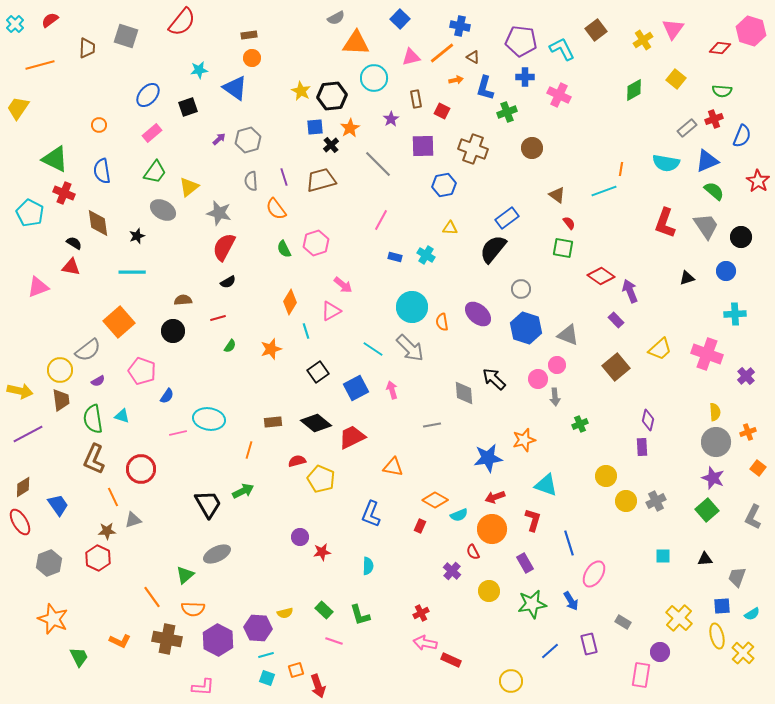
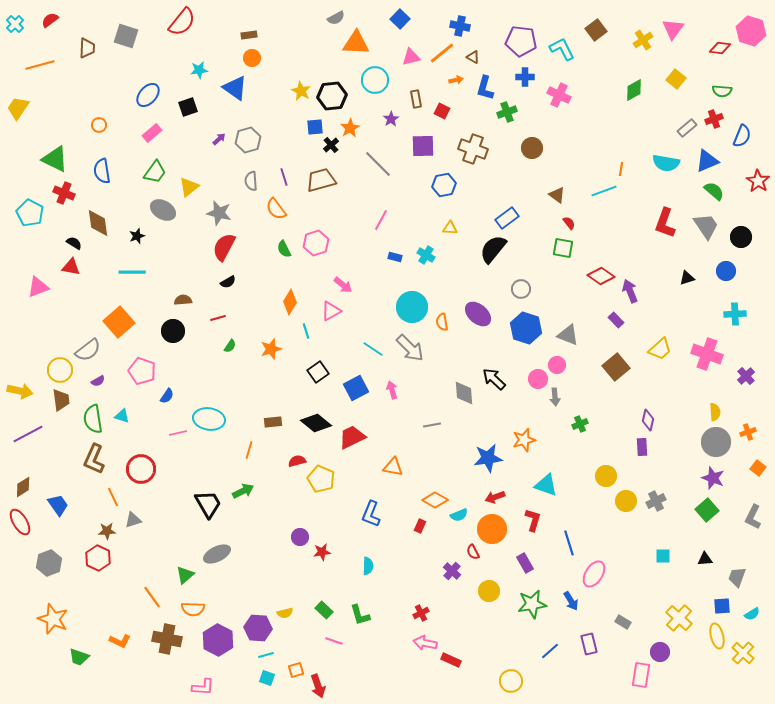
cyan circle at (374, 78): moved 1 px right, 2 px down
green trapezoid at (79, 657): rotated 135 degrees clockwise
